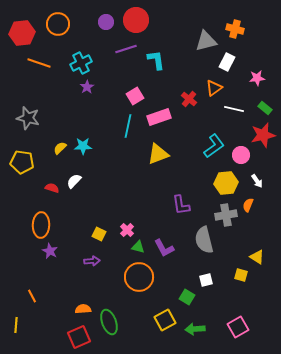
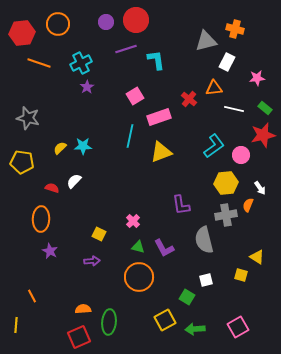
orange triangle at (214, 88): rotated 30 degrees clockwise
cyan line at (128, 126): moved 2 px right, 10 px down
yellow triangle at (158, 154): moved 3 px right, 2 px up
white arrow at (257, 181): moved 3 px right, 7 px down
orange ellipse at (41, 225): moved 6 px up
pink cross at (127, 230): moved 6 px right, 9 px up
green ellipse at (109, 322): rotated 25 degrees clockwise
